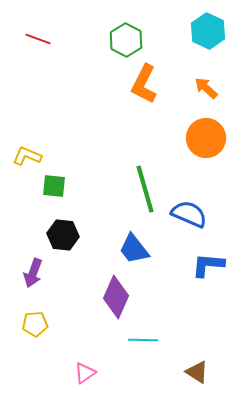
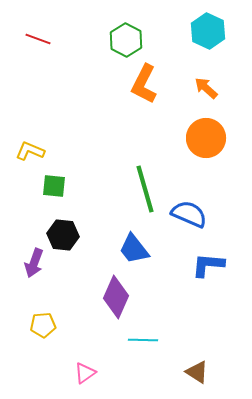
yellow L-shape: moved 3 px right, 5 px up
purple arrow: moved 1 px right, 10 px up
yellow pentagon: moved 8 px right, 1 px down
